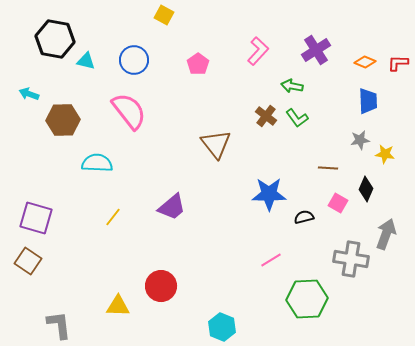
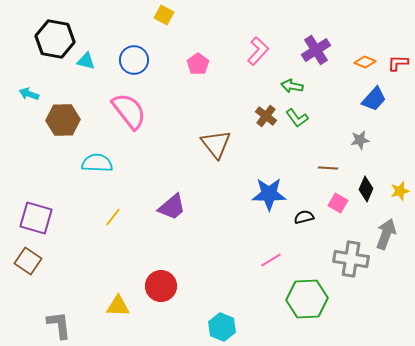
blue trapezoid: moved 6 px right, 2 px up; rotated 44 degrees clockwise
yellow star: moved 15 px right, 37 px down; rotated 24 degrees counterclockwise
